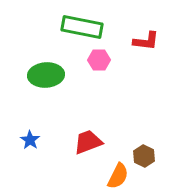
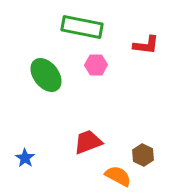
red L-shape: moved 4 px down
pink hexagon: moved 3 px left, 5 px down
green ellipse: rotated 56 degrees clockwise
blue star: moved 5 px left, 18 px down
brown hexagon: moved 1 px left, 1 px up
orange semicircle: rotated 88 degrees counterclockwise
